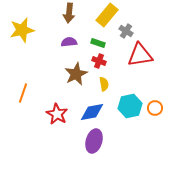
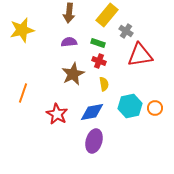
brown star: moved 3 px left
